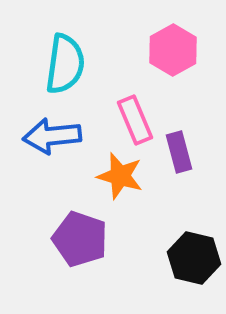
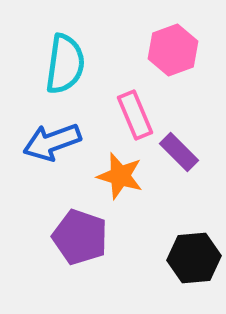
pink hexagon: rotated 9 degrees clockwise
pink rectangle: moved 5 px up
blue arrow: moved 6 px down; rotated 14 degrees counterclockwise
purple rectangle: rotated 30 degrees counterclockwise
purple pentagon: moved 2 px up
black hexagon: rotated 18 degrees counterclockwise
